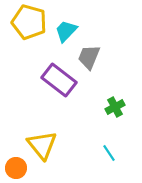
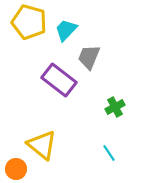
cyan trapezoid: moved 1 px up
yellow triangle: rotated 12 degrees counterclockwise
orange circle: moved 1 px down
